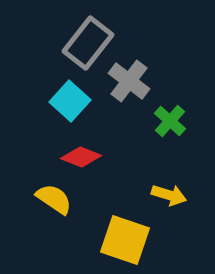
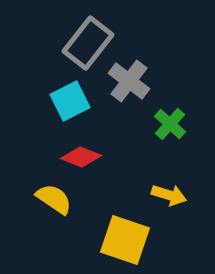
cyan square: rotated 21 degrees clockwise
green cross: moved 3 px down
